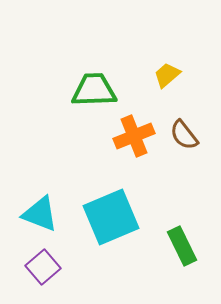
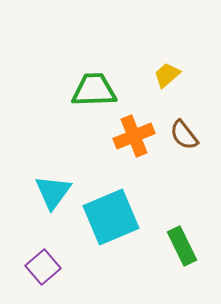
cyan triangle: moved 13 px right, 22 px up; rotated 45 degrees clockwise
